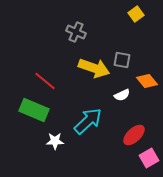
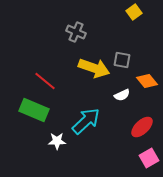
yellow square: moved 2 px left, 2 px up
cyan arrow: moved 2 px left
red ellipse: moved 8 px right, 8 px up
white star: moved 2 px right
